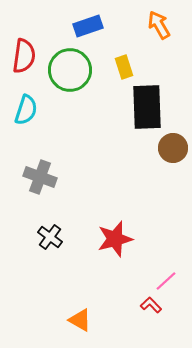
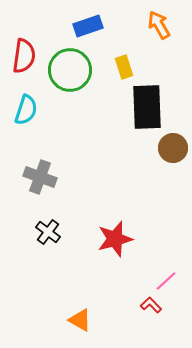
black cross: moved 2 px left, 5 px up
